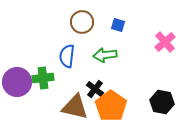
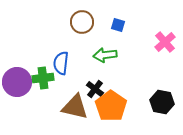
blue semicircle: moved 6 px left, 7 px down
